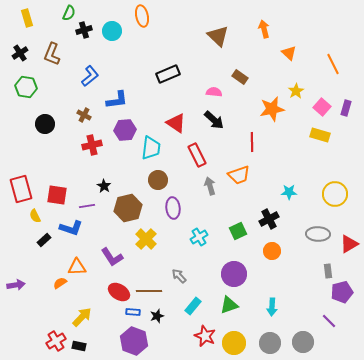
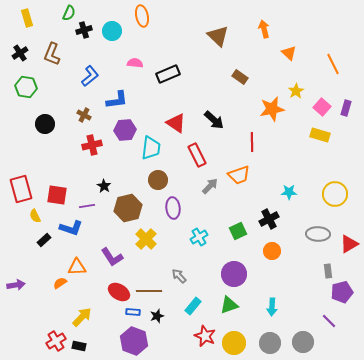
pink semicircle at (214, 92): moved 79 px left, 29 px up
gray arrow at (210, 186): rotated 60 degrees clockwise
